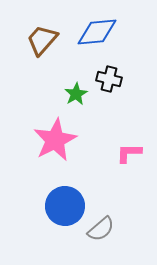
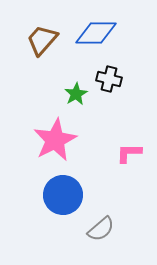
blue diamond: moved 1 px left, 1 px down; rotated 6 degrees clockwise
blue circle: moved 2 px left, 11 px up
